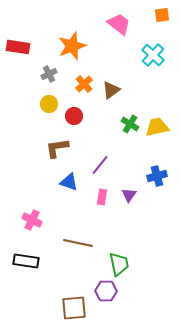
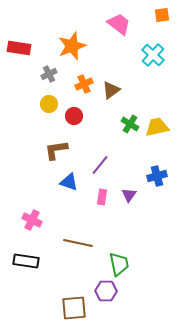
red rectangle: moved 1 px right, 1 px down
orange cross: rotated 18 degrees clockwise
brown L-shape: moved 1 px left, 2 px down
